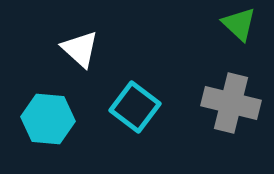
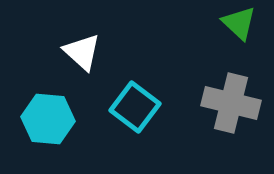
green triangle: moved 1 px up
white triangle: moved 2 px right, 3 px down
